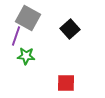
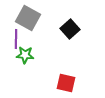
purple line: moved 3 px down; rotated 18 degrees counterclockwise
green star: moved 1 px left, 1 px up
red square: rotated 12 degrees clockwise
